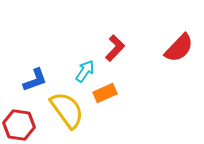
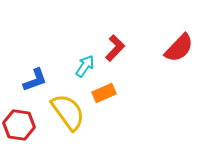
cyan arrow: moved 5 px up
orange rectangle: moved 1 px left
yellow semicircle: moved 1 px right, 2 px down
